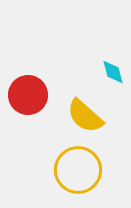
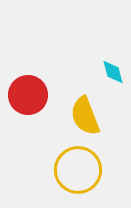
yellow semicircle: rotated 27 degrees clockwise
